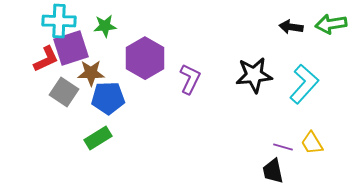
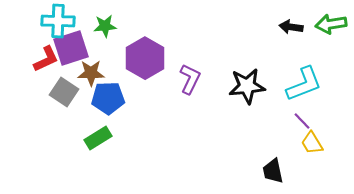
cyan cross: moved 1 px left
black star: moved 7 px left, 11 px down
cyan L-shape: rotated 27 degrees clockwise
purple line: moved 19 px right, 26 px up; rotated 30 degrees clockwise
